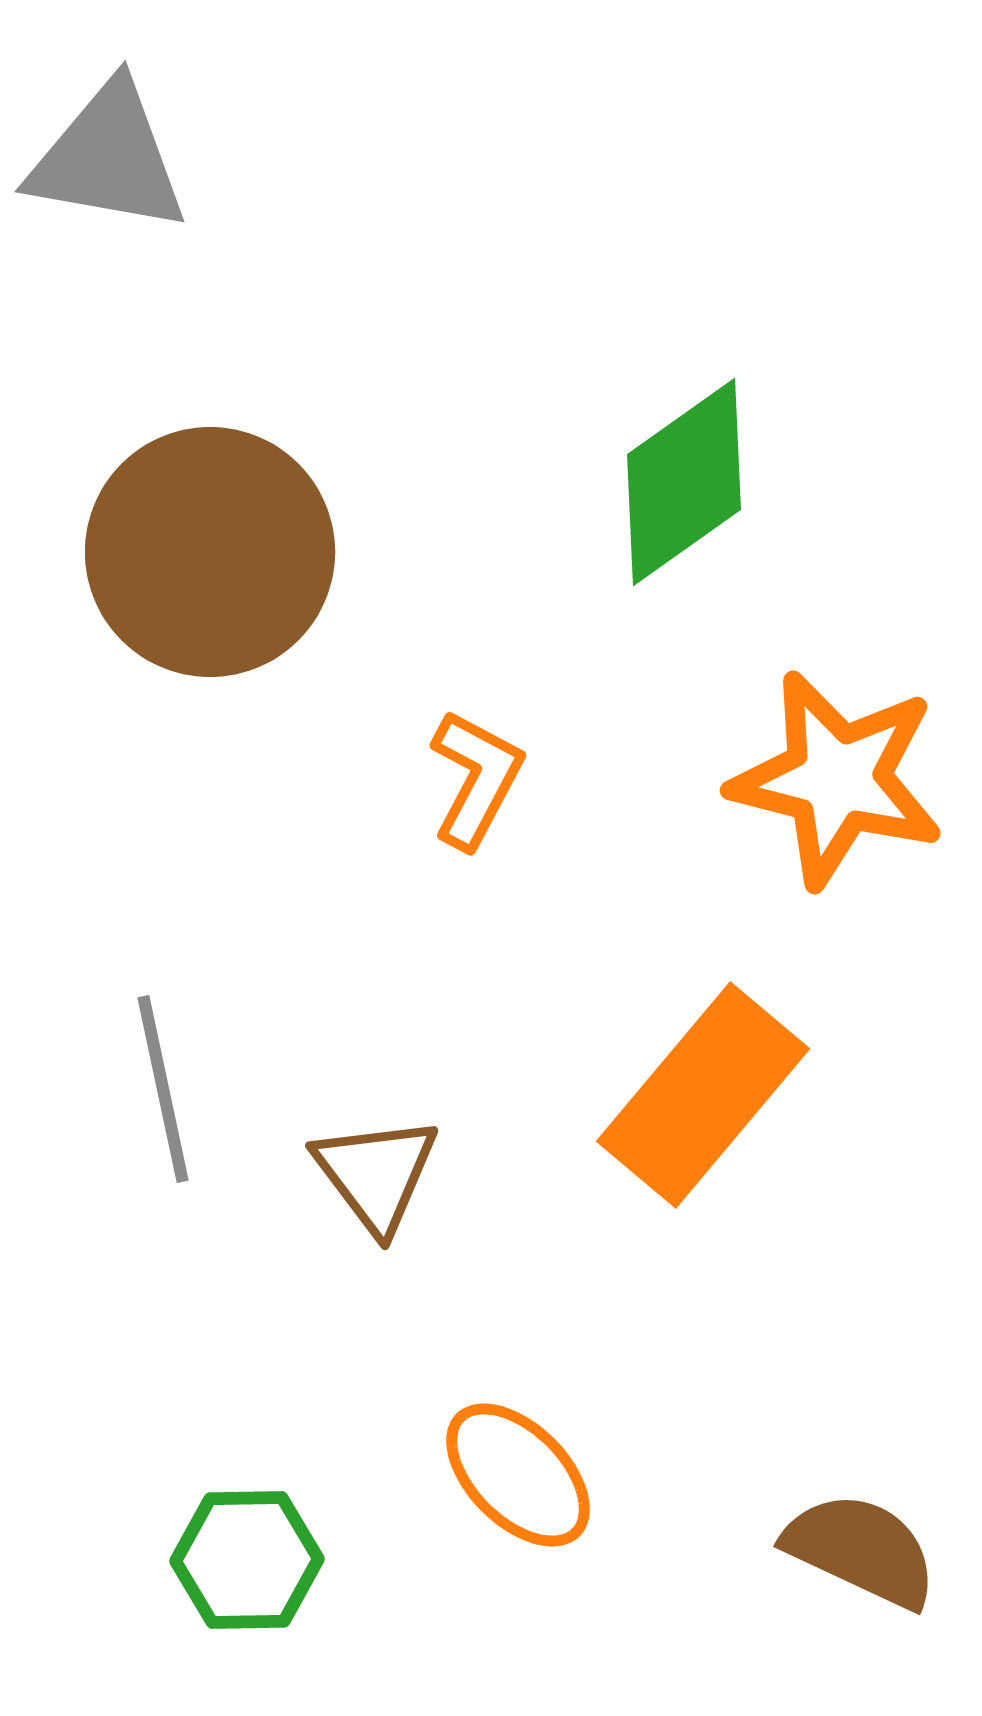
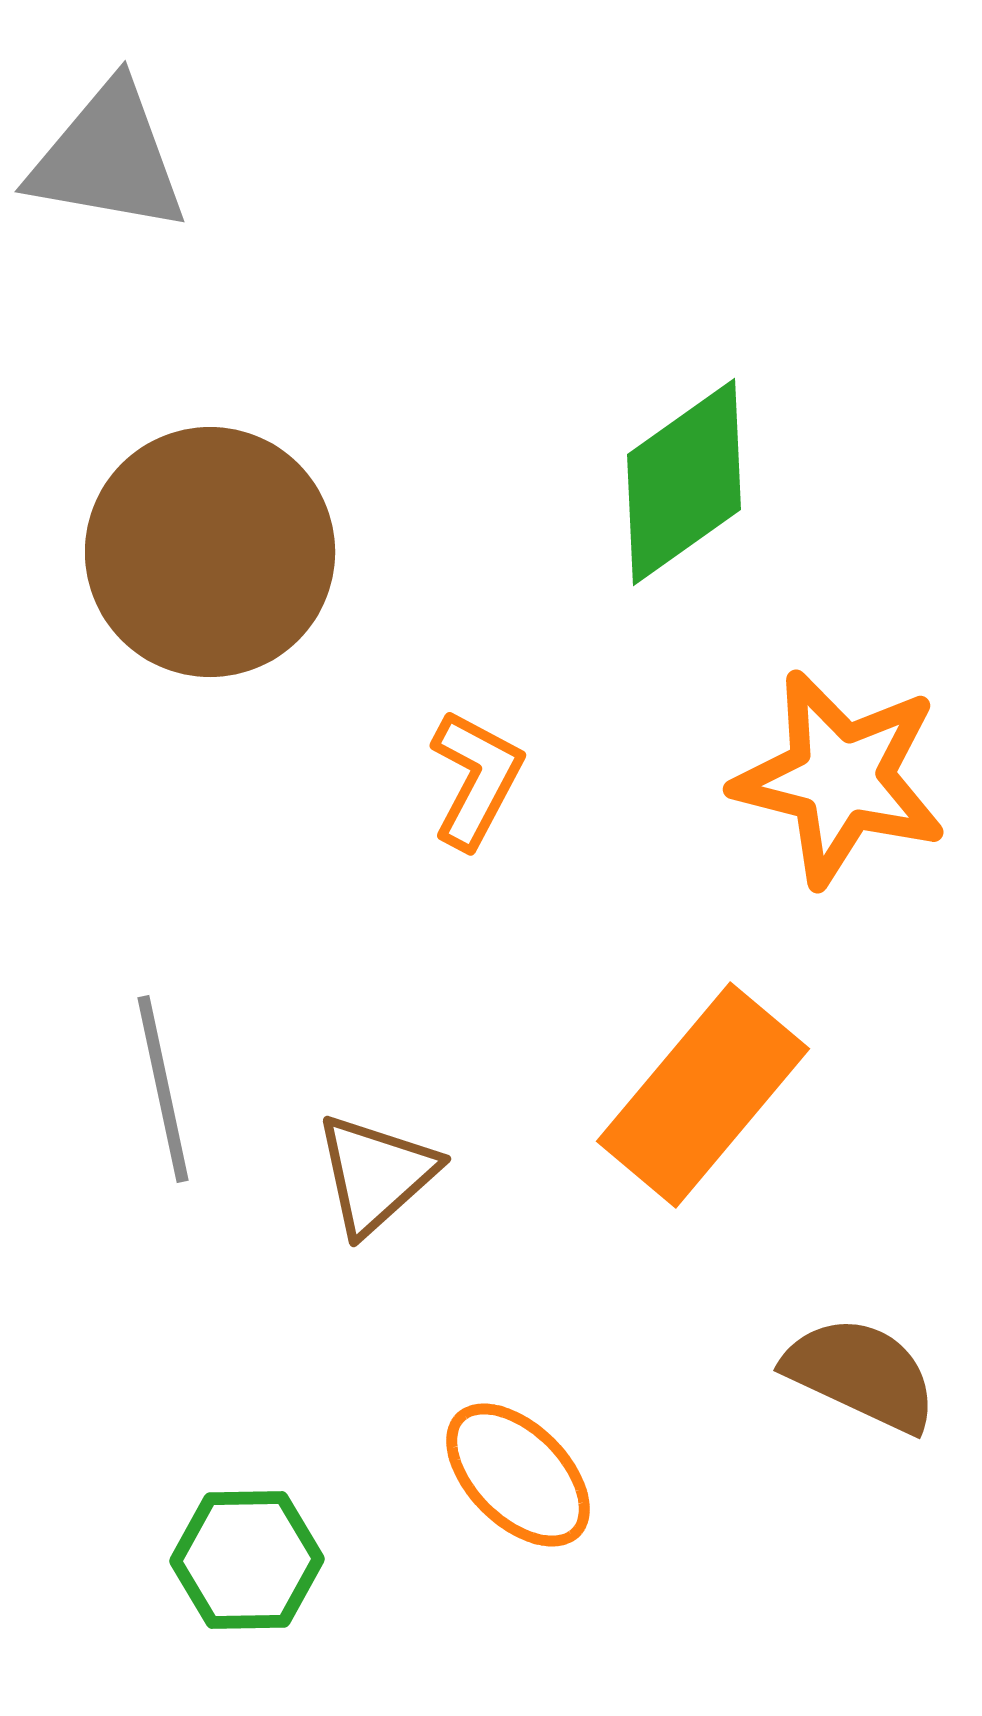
orange star: moved 3 px right, 1 px up
brown triangle: rotated 25 degrees clockwise
brown semicircle: moved 176 px up
